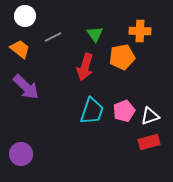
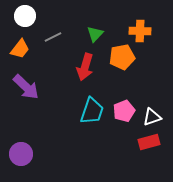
green triangle: rotated 18 degrees clockwise
orange trapezoid: rotated 90 degrees clockwise
white triangle: moved 2 px right, 1 px down
